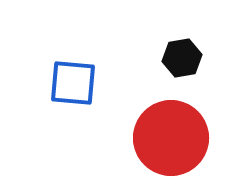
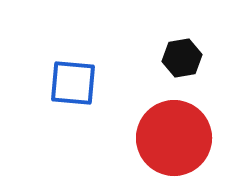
red circle: moved 3 px right
